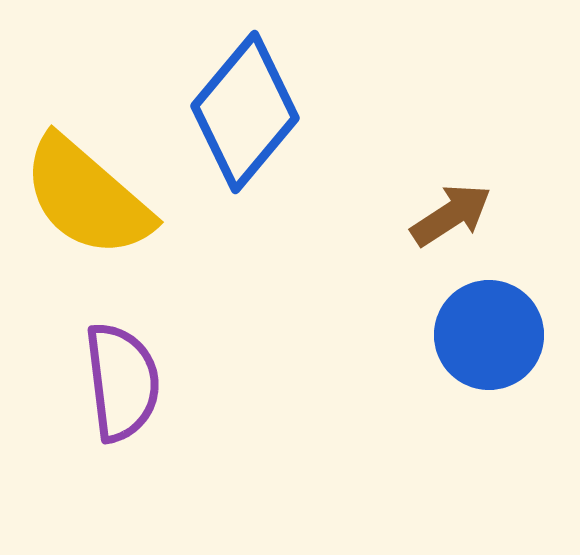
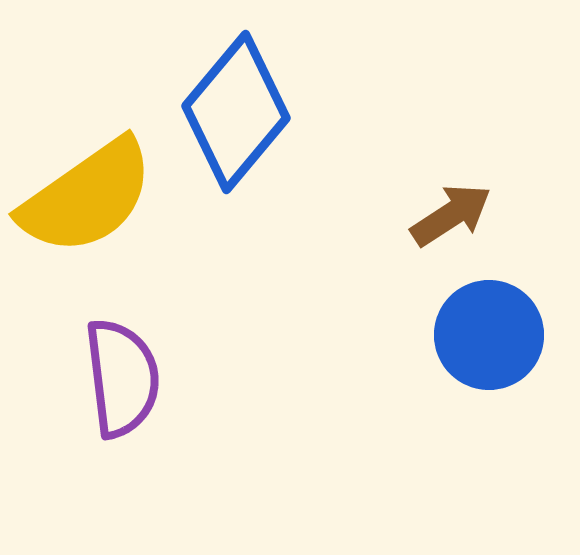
blue diamond: moved 9 px left
yellow semicircle: rotated 76 degrees counterclockwise
purple semicircle: moved 4 px up
